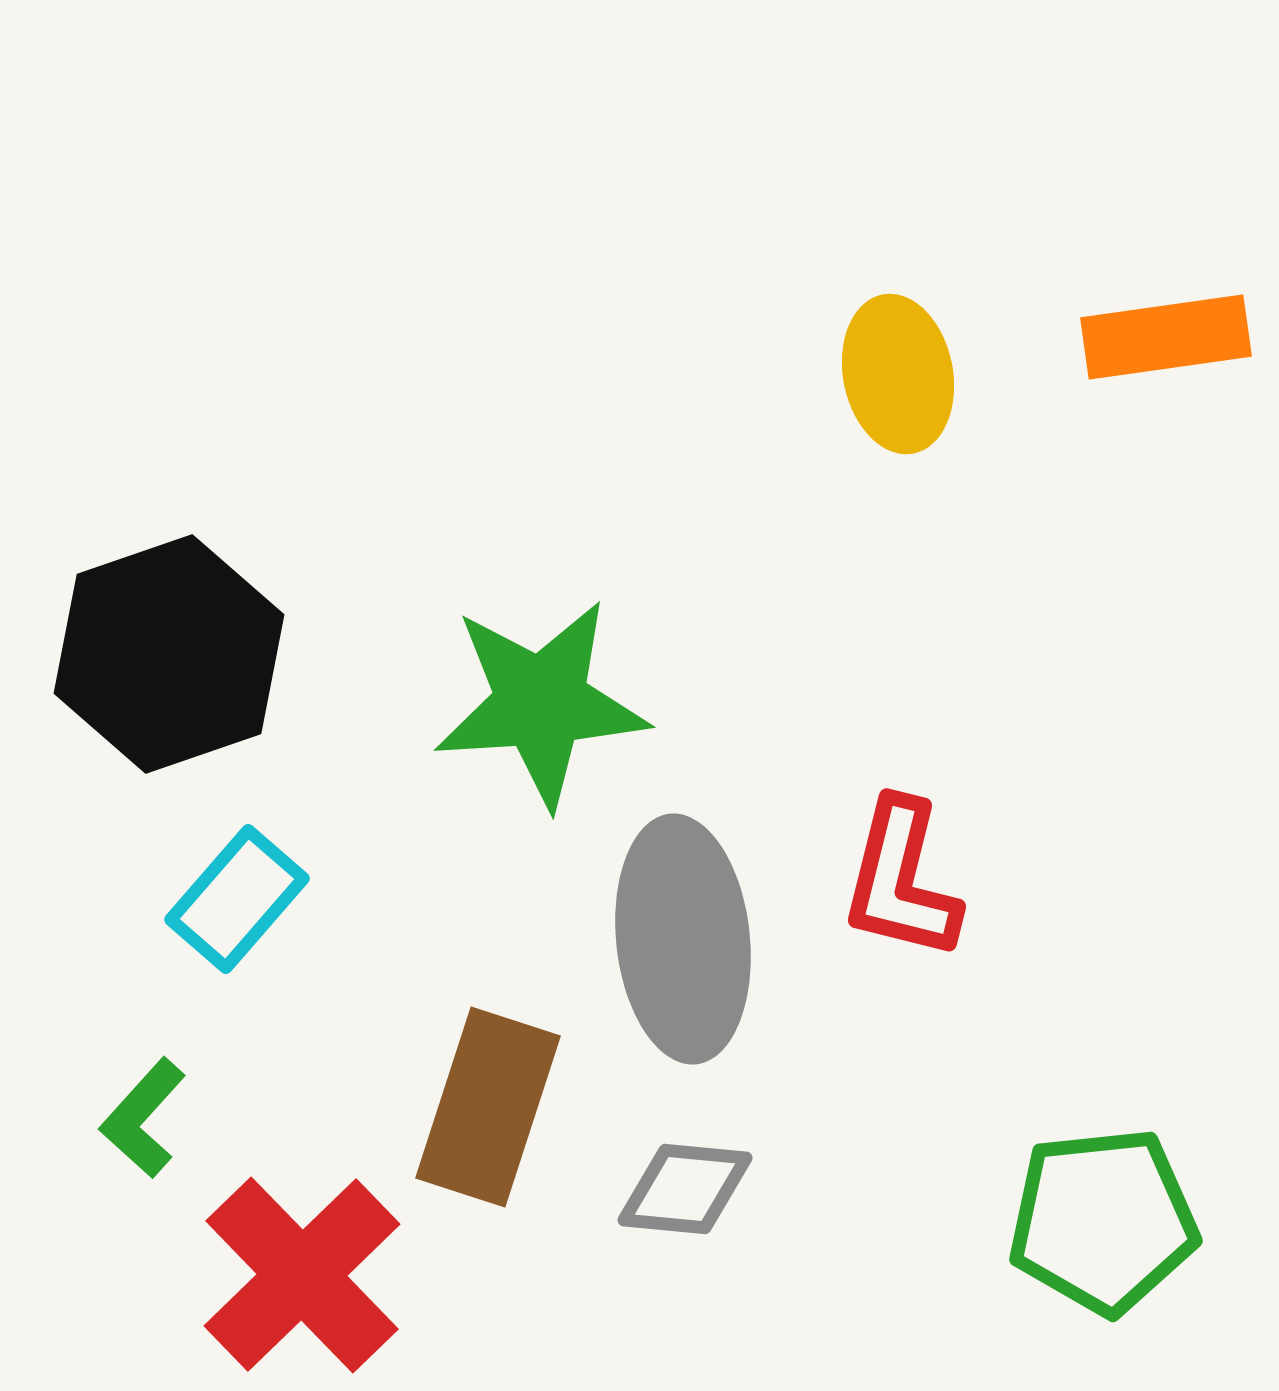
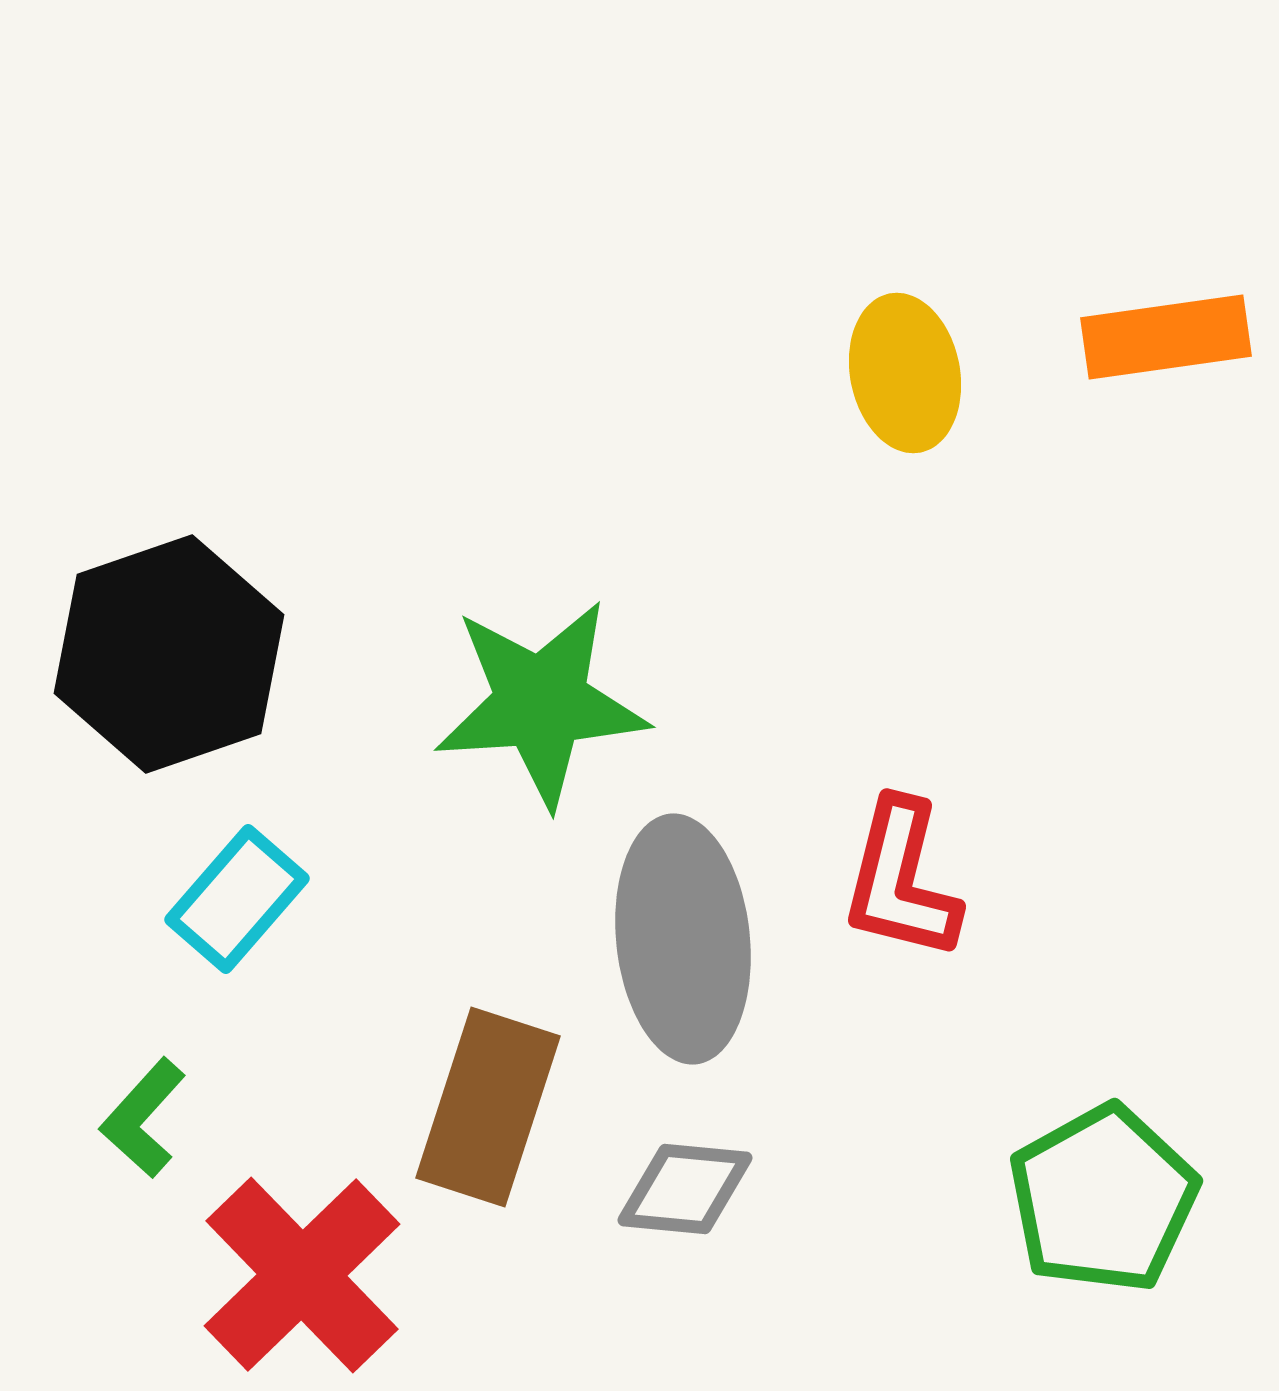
yellow ellipse: moved 7 px right, 1 px up
green pentagon: moved 22 px up; rotated 23 degrees counterclockwise
